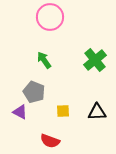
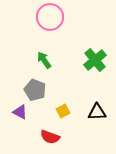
gray pentagon: moved 1 px right, 2 px up
yellow square: rotated 24 degrees counterclockwise
red semicircle: moved 4 px up
